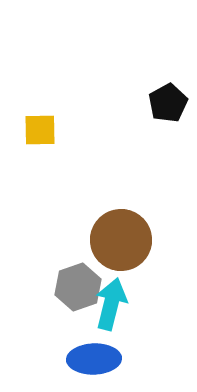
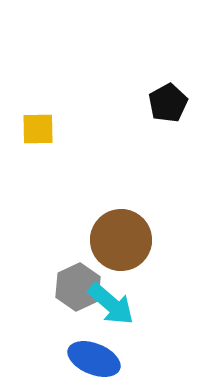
yellow square: moved 2 px left, 1 px up
gray hexagon: rotated 6 degrees counterclockwise
cyan arrow: rotated 117 degrees clockwise
blue ellipse: rotated 24 degrees clockwise
